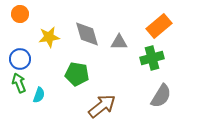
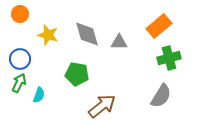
yellow star: moved 1 px left, 2 px up; rotated 25 degrees clockwise
green cross: moved 17 px right
green arrow: rotated 48 degrees clockwise
